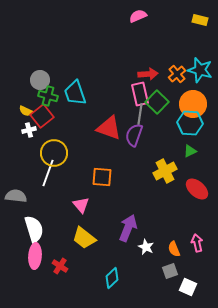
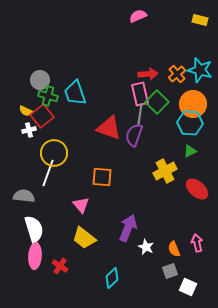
gray semicircle: moved 8 px right
